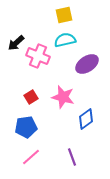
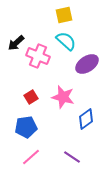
cyan semicircle: moved 1 px right, 1 px down; rotated 55 degrees clockwise
purple line: rotated 36 degrees counterclockwise
